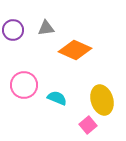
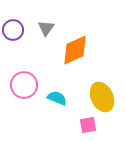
gray triangle: rotated 48 degrees counterclockwise
orange diamond: rotated 48 degrees counterclockwise
yellow ellipse: moved 3 px up; rotated 8 degrees counterclockwise
pink square: rotated 30 degrees clockwise
